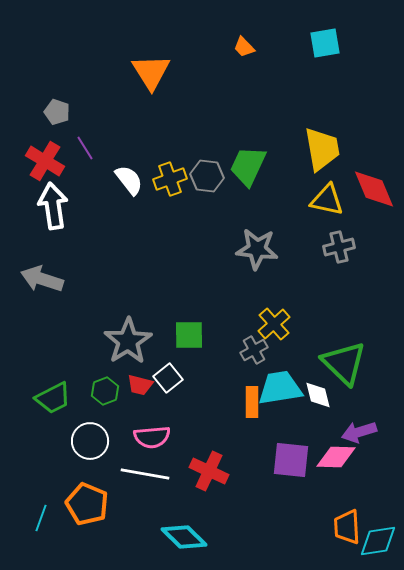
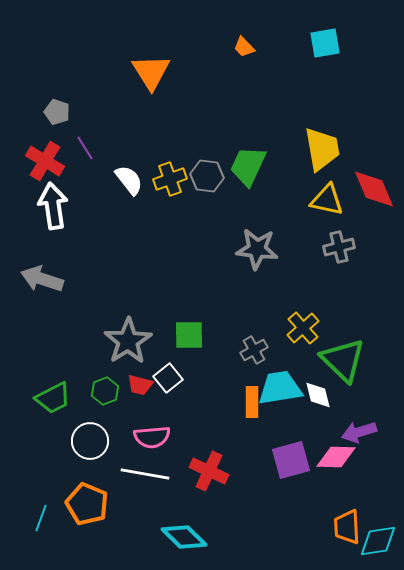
yellow cross at (274, 324): moved 29 px right, 4 px down
green triangle at (344, 363): moved 1 px left, 3 px up
purple square at (291, 460): rotated 21 degrees counterclockwise
